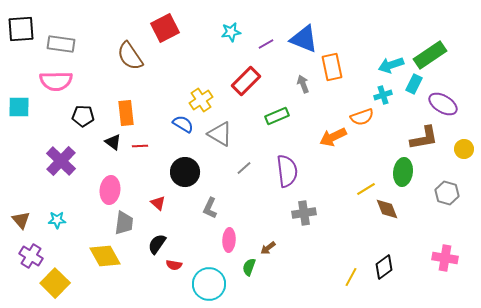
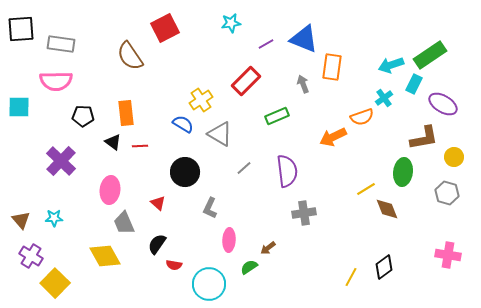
cyan star at (231, 32): moved 9 px up
orange rectangle at (332, 67): rotated 20 degrees clockwise
cyan cross at (383, 95): moved 1 px right, 3 px down; rotated 18 degrees counterclockwise
yellow circle at (464, 149): moved 10 px left, 8 px down
cyan star at (57, 220): moved 3 px left, 2 px up
gray trapezoid at (124, 223): rotated 150 degrees clockwise
pink cross at (445, 258): moved 3 px right, 3 px up
green semicircle at (249, 267): rotated 36 degrees clockwise
